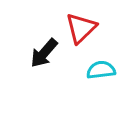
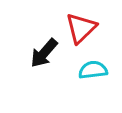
cyan semicircle: moved 8 px left
